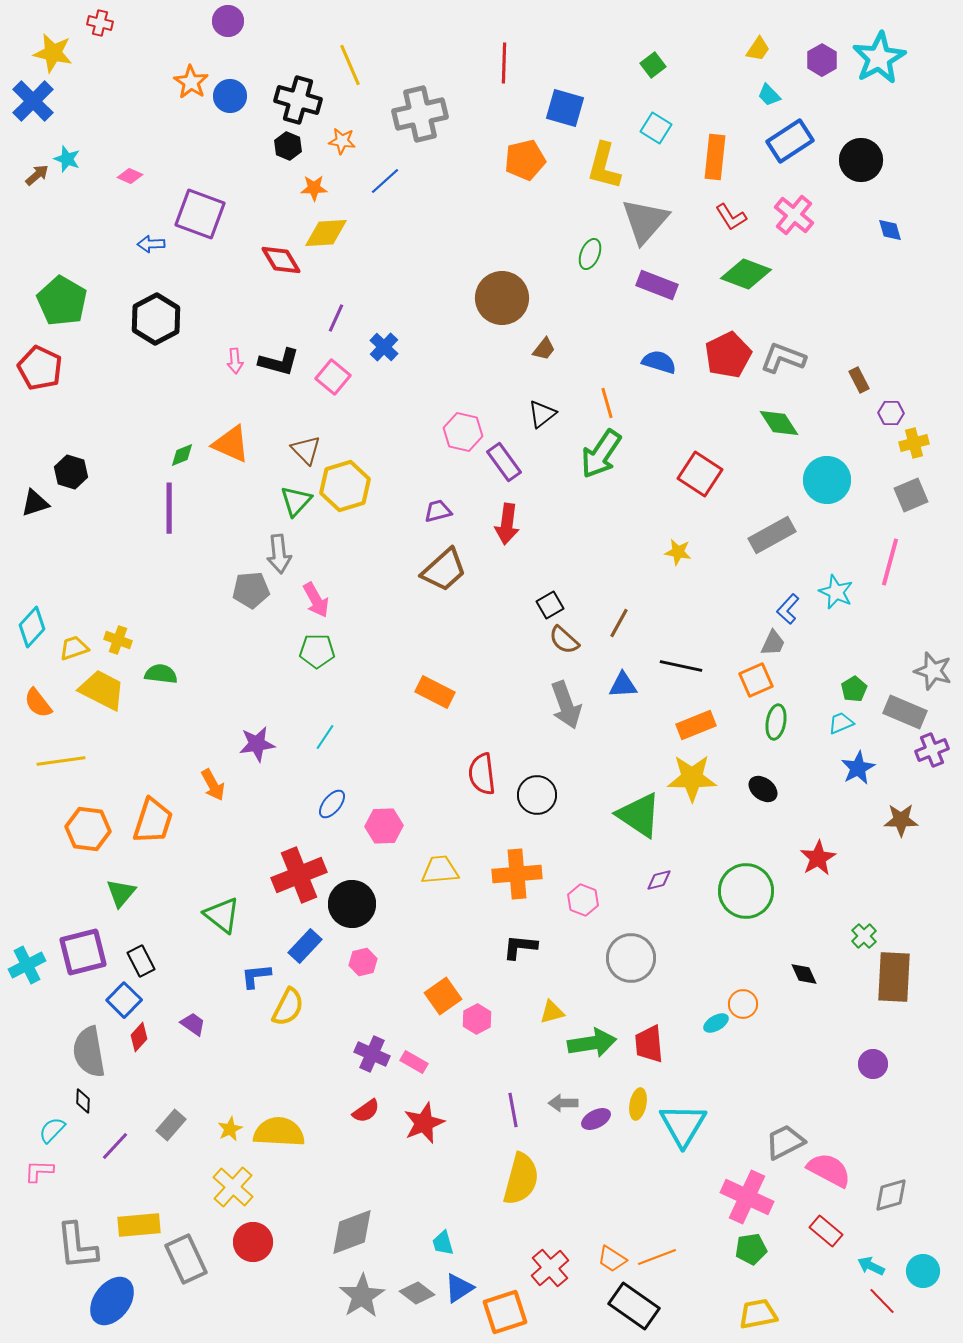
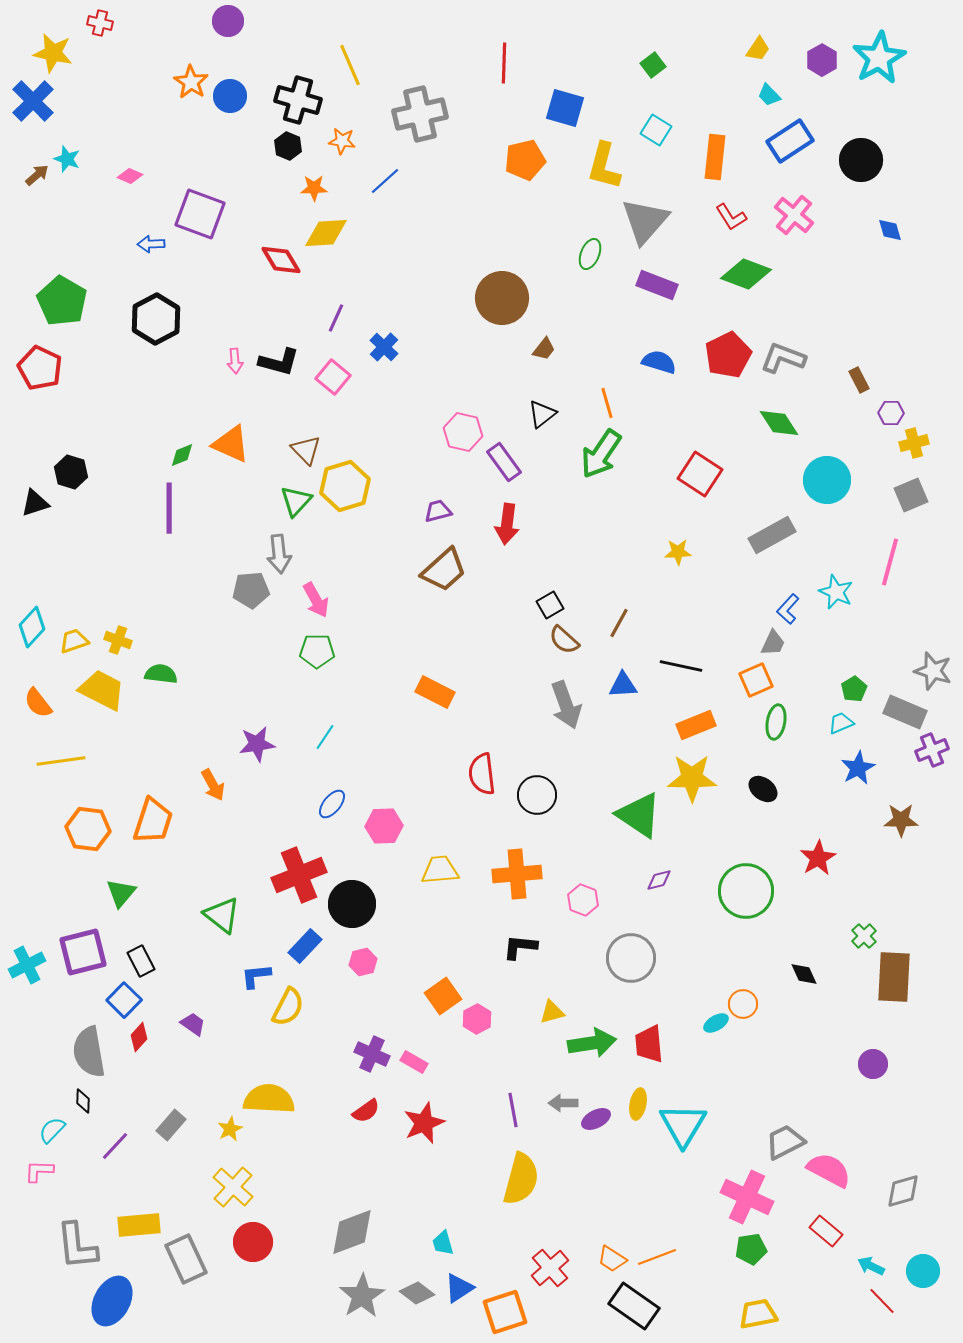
cyan square at (656, 128): moved 2 px down
yellow star at (678, 552): rotated 12 degrees counterclockwise
yellow trapezoid at (74, 648): moved 7 px up
yellow semicircle at (279, 1132): moved 10 px left, 33 px up
gray diamond at (891, 1195): moved 12 px right, 4 px up
blue ellipse at (112, 1301): rotated 9 degrees counterclockwise
